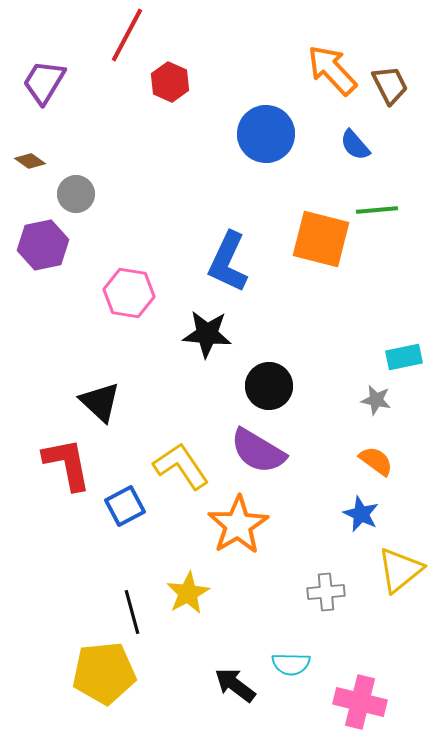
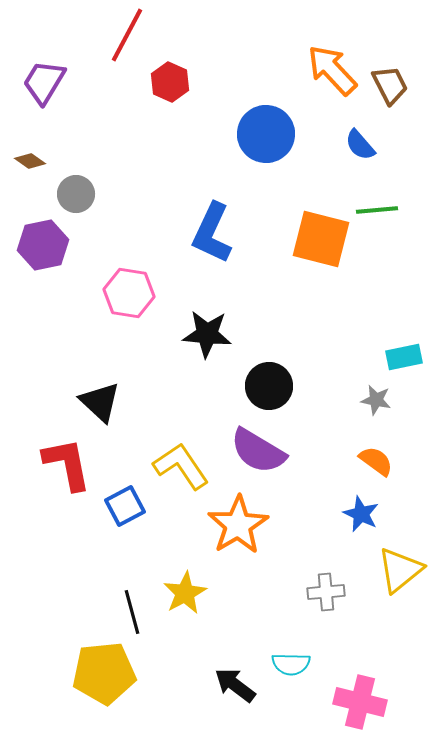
blue semicircle: moved 5 px right
blue L-shape: moved 16 px left, 29 px up
yellow star: moved 3 px left
